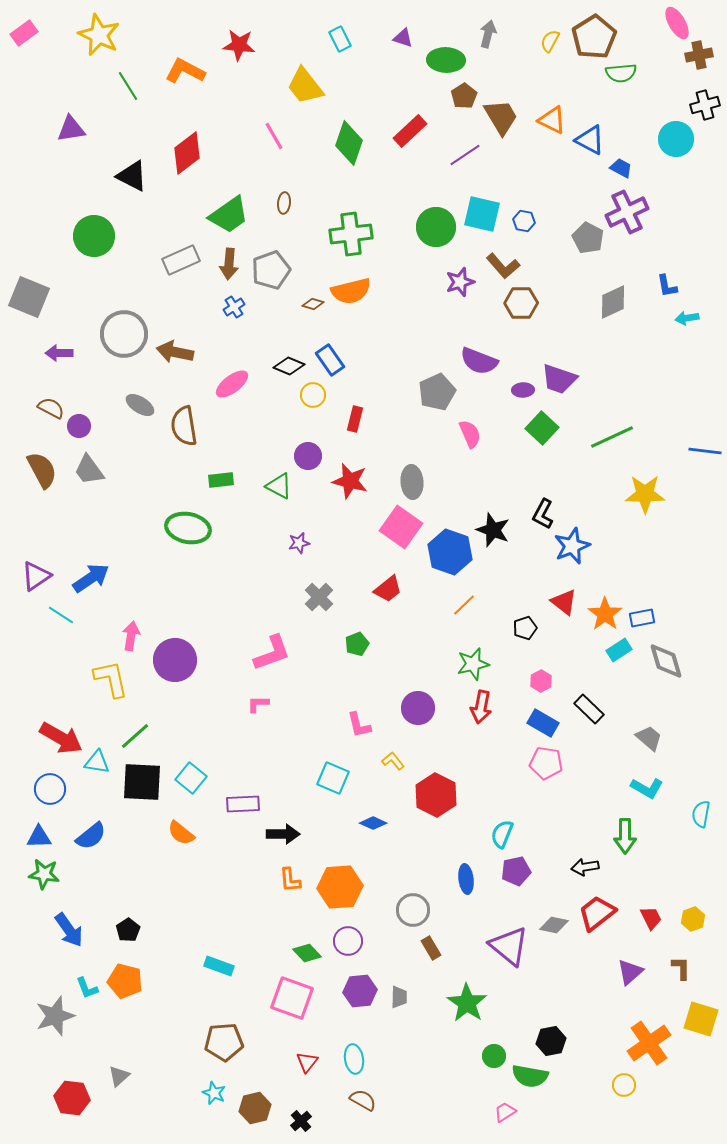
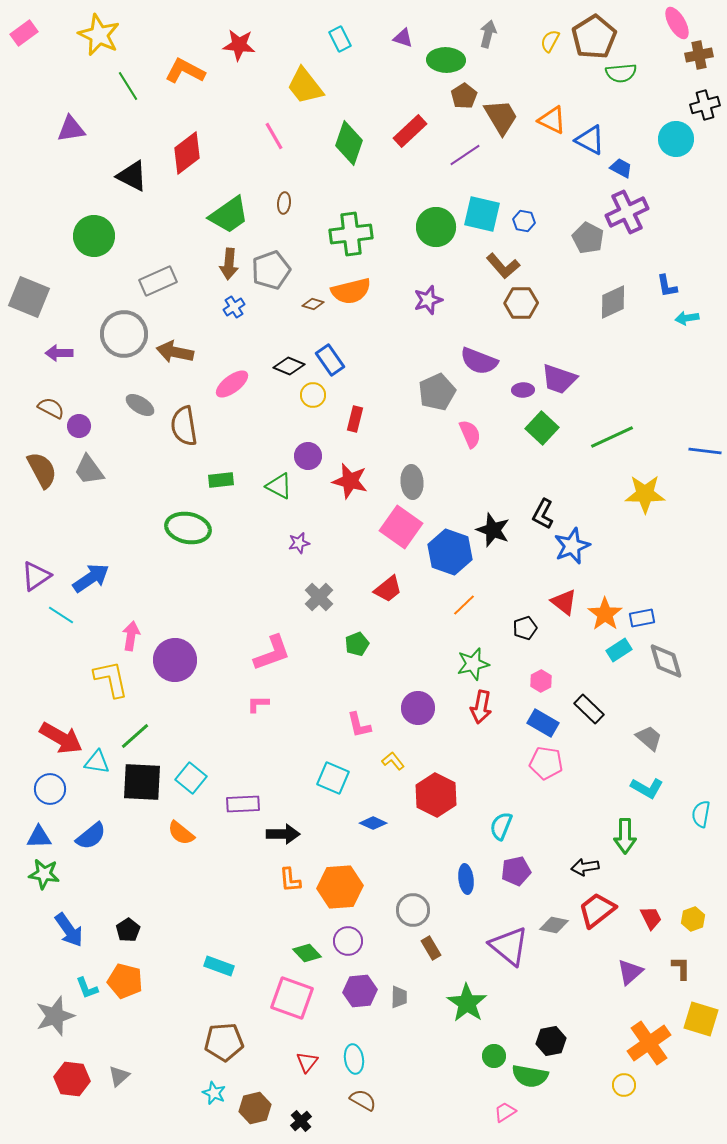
gray rectangle at (181, 260): moved 23 px left, 21 px down
purple star at (460, 282): moved 32 px left, 18 px down
cyan semicircle at (502, 834): moved 1 px left, 8 px up
red trapezoid at (597, 913): moved 3 px up
red hexagon at (72, 1098): moved 19 px up
